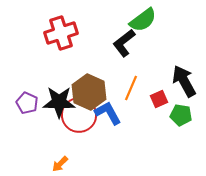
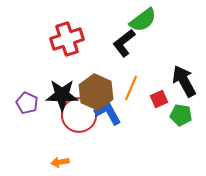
red cross: moved 6 px right, 6 px down
brown hexagon: moved 7 px right
black star: moved 3 px right, 7 px up
orange arrow: moved 2 px up; rotated 36 degrees clockwise
